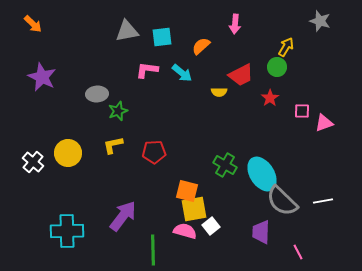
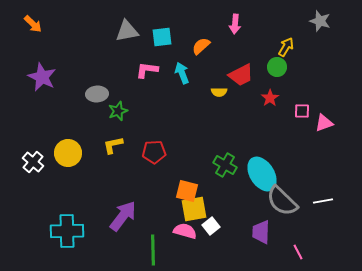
cyan arrow: rotated 150 degrees counterclockwise
